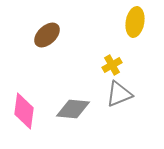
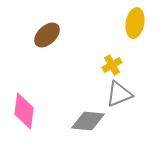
yellow ellipse: moved 1 px down
gray diamond: moved 15 px right, 12 px down
